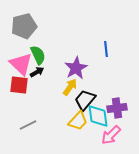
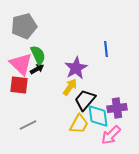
black arrow: moved 3 px up
yellow trapezoid: moved 1 px right, 3 px down; rotated 15 degrees counterclockwise
